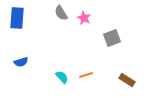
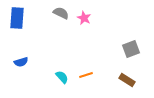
gray semicircle: rotated 147 degrees clockwise
gray square: moved 19 px right, 11 px down
